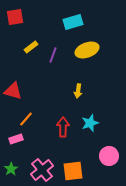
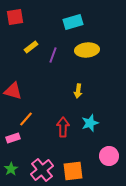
yellow ellipse: rotated 15 degrees clockwise
pink rectangle: moved 3 px left, 1 px up
